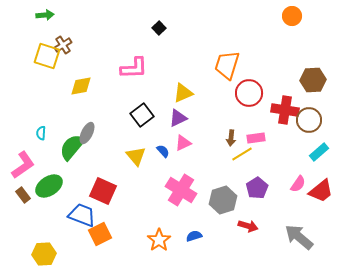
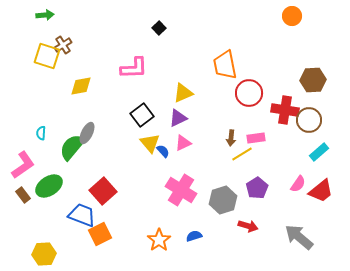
orange trapezoid at (227, 65): moved 2 px left; rotated 28 degrees counterclockwise
yellow triangle at (136, 156): moved 14 px right, 13 px up
red square at (103, 191): rotated 24 degrees clockwise
